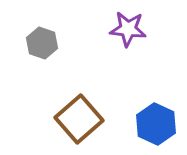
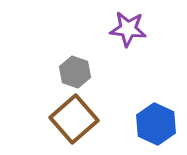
gray hexagon: moved 33 px right, 29 px down
brown square: moved 5 px left
